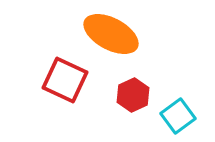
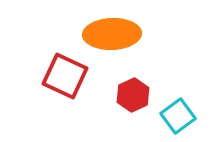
orange ellipse: moved 1 px right; rotated 30 degrees counterclockwise
red square: moved 4 px up
